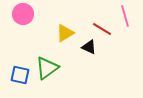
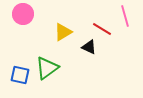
yellow triangle: moved 2 px left, 1 px up
